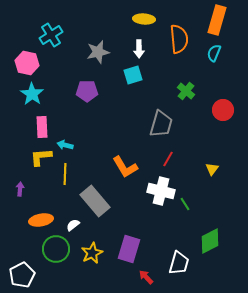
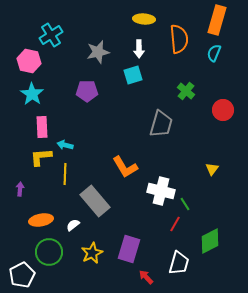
pink hexagon: moved 2 px right, 2 px up
red line: moved 7 px right, 65 px down
green circle: moved 7 px left, 3 px down
